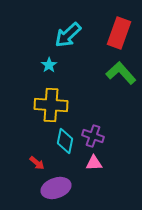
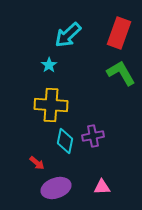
green L-shape: rotated 12 degrees clockwise
purple cross: rotated 30 degrees counterclockwise
pink triangle: moved 8 px right, 24 px down
